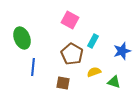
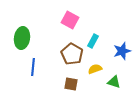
green ellipse: rotated 30 degrees clockwise
yellow semicircle: moved 1 px right, 3 px up
brown square: moved 8 px right, 1 px down
